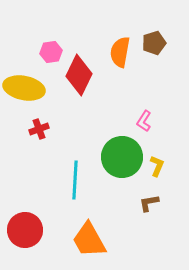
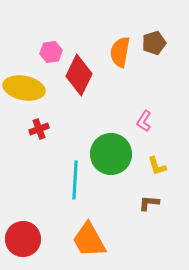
green circle: moved 11 px left, 3 px up
yellow L-shape: rotated 140 degrees clockwise
brown L-shape: rotated 15 degrees clockwise
red circle: moved 2 px left, 9 px down
